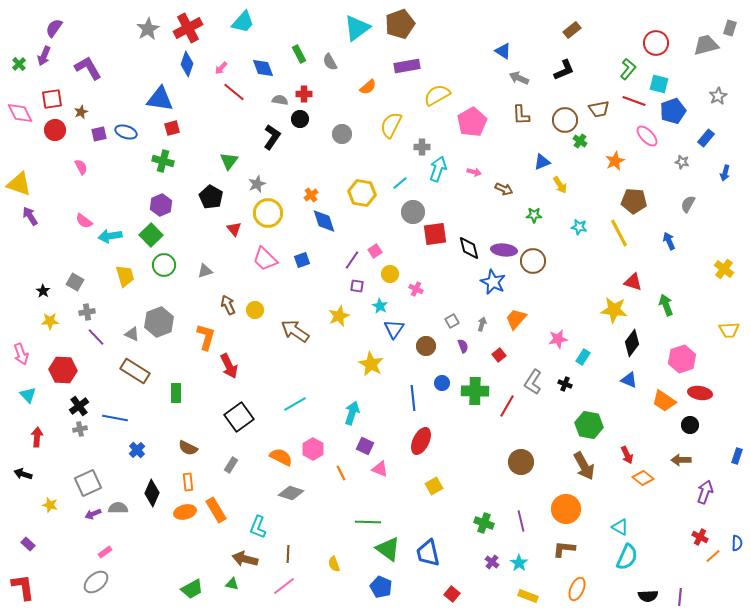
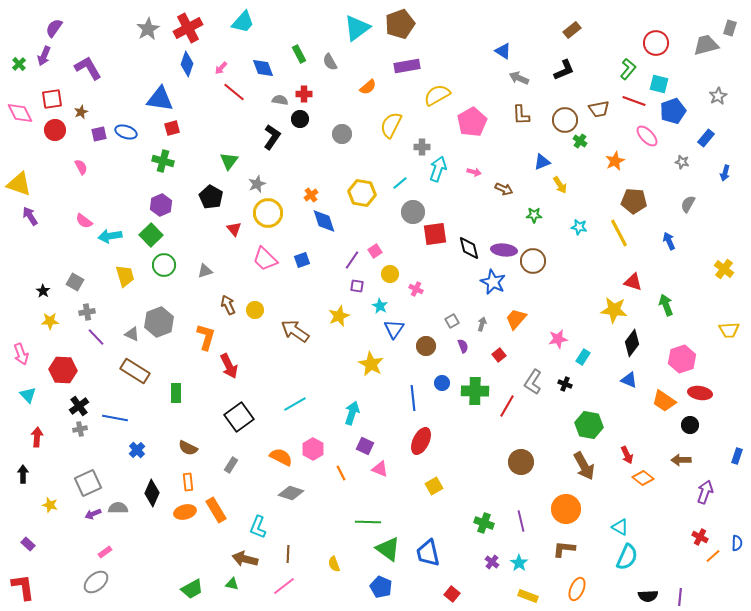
black arrow at (23, 474): rotated 72 degrees clockwise
